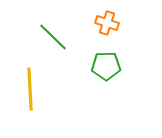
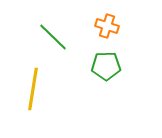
orange cross: moved 3 px down
yellow line: moved 3 px right; rotated 12 degrees clockwise
